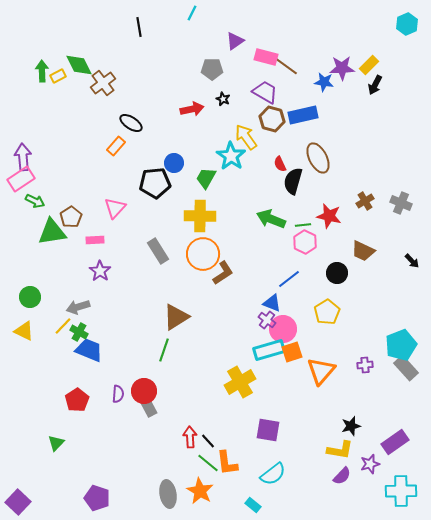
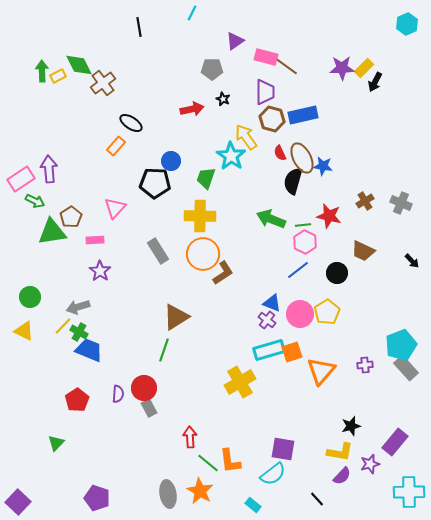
yellow rectangle at (369, 65): moved 5 px left, 3 px down
blue star at (324, 82): moved 1 px left, 84 px down
black arrow at (375, 85): moved 3 px up
purple trapezoid at (265, 92): rotated 60 degrees clockwise
purple arrow at (23, 157): moved 26 px right, 12 px down
brown ellipse at (318, 158): moved 16 px left
blue circle at (174, 163): moved 3 px left, 2 px up
red semicircle at (280, 164): moved 11 px up
green trapezoid at (206, 178): rotated 10 degrees counterclockwise
black pentagon at (155, 183): rotated 8 degrees clockwise
blue line at (289, 279): moved 9 px right, 9 px up
pink circle at (283, 329): moved 17 px right, 15 px up
red circle at (144, 391): moved 3 px up
purple square at (268, 430): moved 15 px right, 19 px down
black line at (208, 441): moved 109 px right, 58 px down
purple rectangle at (395, 442): rotated 16 degrees counterclockwise
yellow L-shape at (340, 450): moved 2 px down
orange L-shape at (227, 463): moved 3 px right, 2 px up
cyan cross at (401, 491): moved 8 px right, 1 px down
